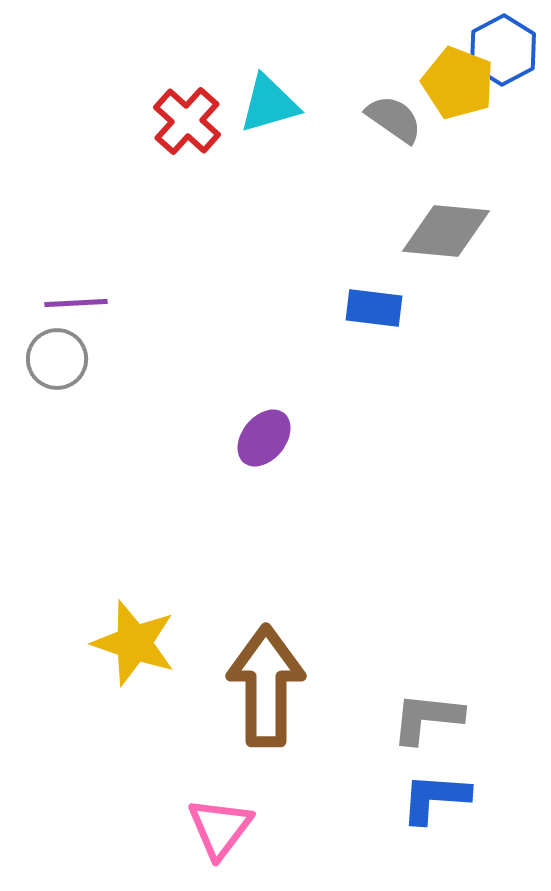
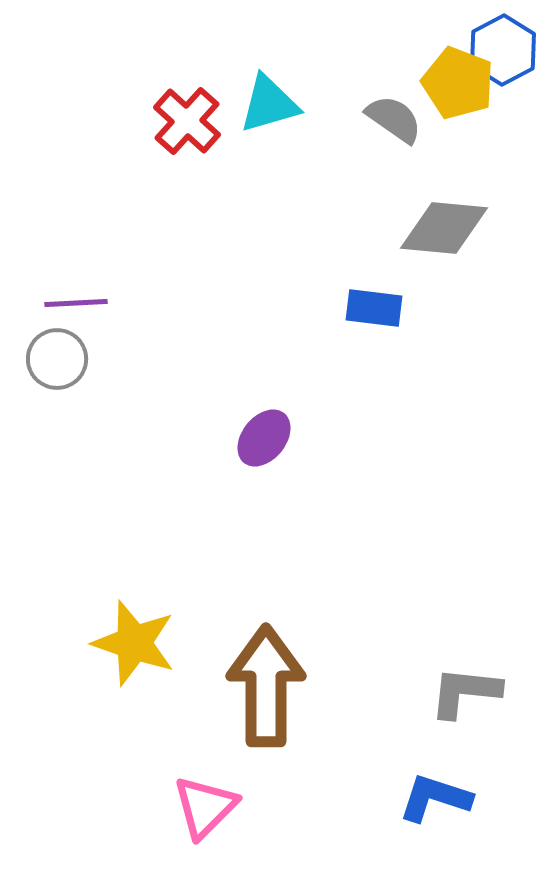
gray diamond: moved 2 px left, 3 px up
gray L-shape: moved 38 px right, 26 px up
blue L-shape: rotated 14 degrees clockwise
pink triangle: moved 15 px left, 21 px up; rotated 8 degrees clockwise
